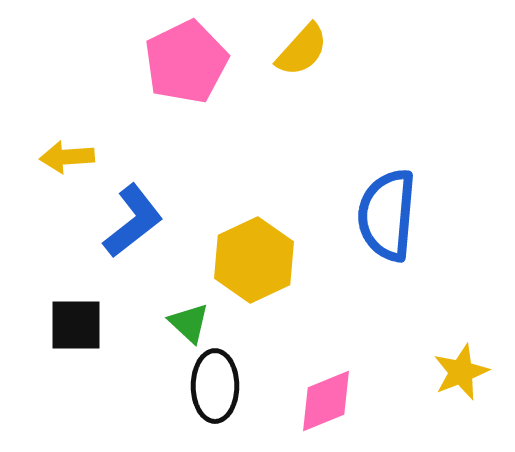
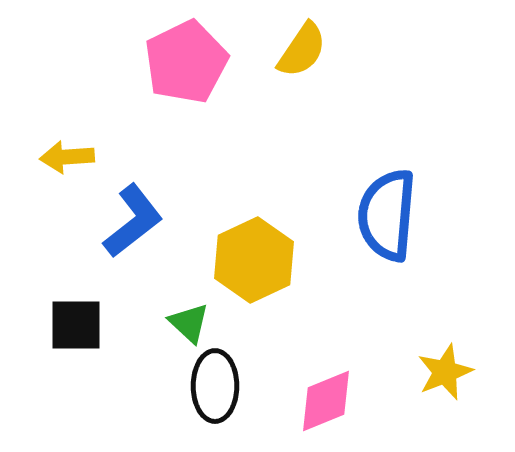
yellow semicircle: rotated 8 degrees counterclockwise
yellow star: moved 16 px left
